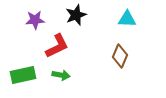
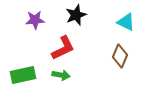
cyan triangle: moved 1 px left, 3 px down; rotated 24 degrees clockwise
red L-shape: moved 6 px right, 2 px down
